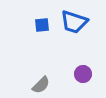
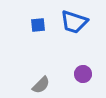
blue square: moved 4 px left
